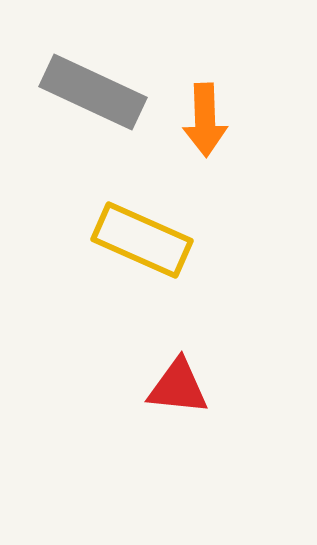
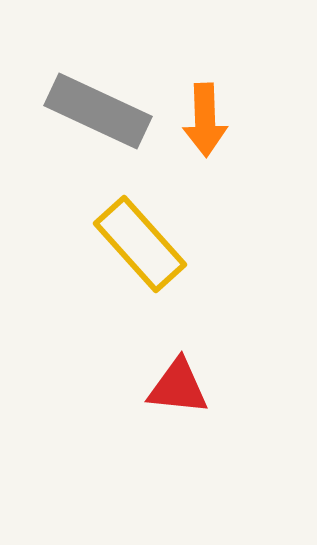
gray rectangle: moved 5 px right, 19 px down
yellow rectangle: moved 2 px left, 4 px down; rotated 24 degrees clockwise
